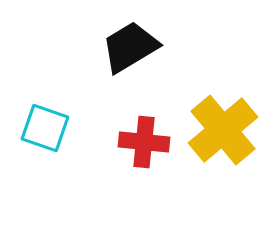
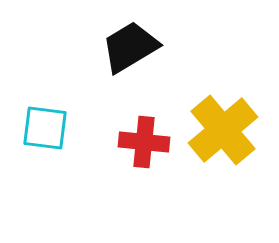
cyan square: rotated 12 degrees counterclockwise
